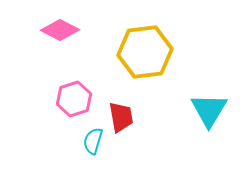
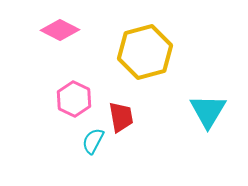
yellow hexagon: rotated 8 degrees counterclockwise
pink hexagon: rotated 16 degrees counterclockwise
cyan triangle: moved 1 px left, 1 px down
cyan semicircle: rotated 12 degrees clockwise
